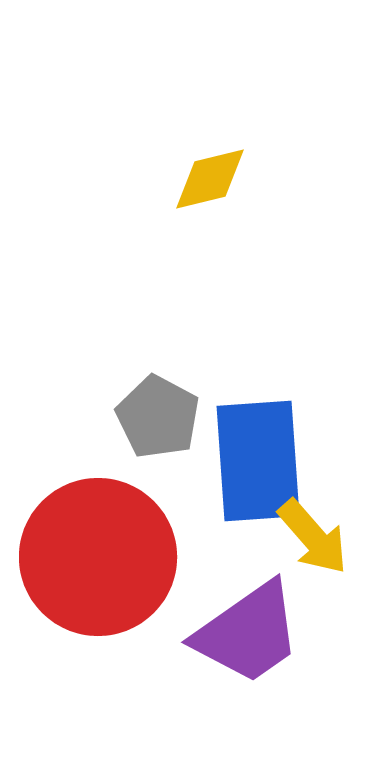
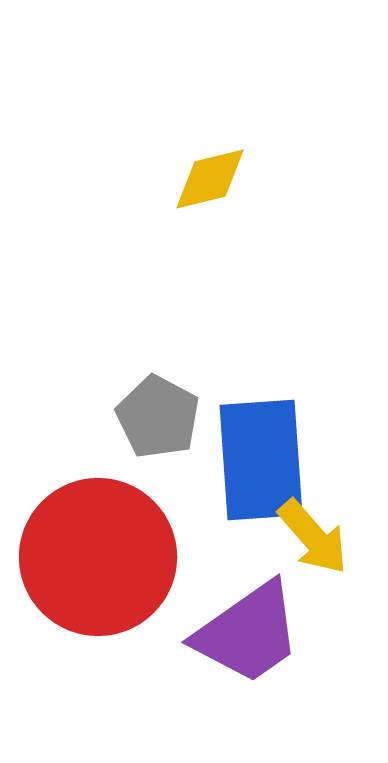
blue rectangle: moved 3 px right, 1 px up
